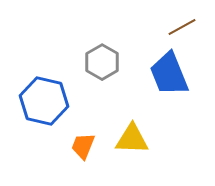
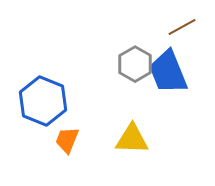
gray hexagon: moved 33 px right, 2 px down
blue trapezoid: moved 1 px left, 2 px up
blue hexagon: moved 1 px left; rotated 9 degrees clockwise
orange trapezoid: moved 16 px left, 6 px up
